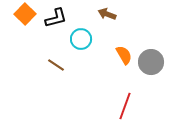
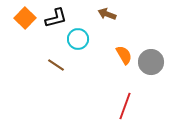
orange square: moved 4 px down
cyan circle: moved 3 px left
